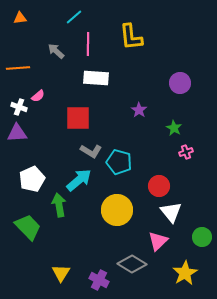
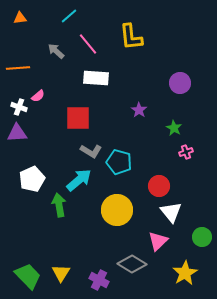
cyan line: moved 5 px left, 1 px up
pink line: rotated 40 degrees counterclockwise
green trapezoid: moved 49 px down
